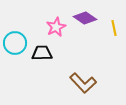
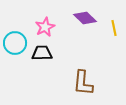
purple diamond: rotated 10 degrees clockwise
pink star: moved 11 px left
brown L-shape: rotated 48 degrees clockwise
